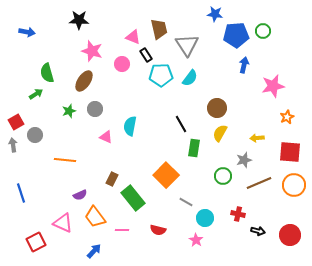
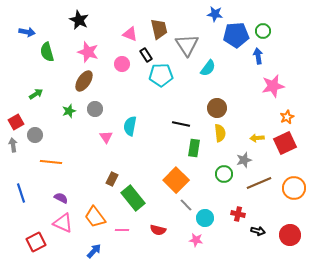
black star at (79, 20): rotated 24 degrees clockwise
pink triangle at (133, 37): moved 3 px left, 3 px up
pink star at (92, 51): moved 4 px left, 1 px down
blue arrow at (244, 65): moved 14 px right, 9 px up; rotated 21 degrees counterclockwise
green semicircle at (47, 73): moved 21 px up
cyan semicircle at (190, 78): moved 18 px right, 10 px up
black line at (181, 124): rotated 48 degrees counterclockwise
yellow semicircle at (220, 133): rotated 144 degrees clockwise
pink triangle at (106, 137): rotated 32 degrees clockwise
red square at (290, 152): moved 5 px left, 9 px up; rotated 30 degrees counterclockwise
orange line at (65, 160): moved 14 px left, 2 px down
orange square at (166, 175): moved 10 px right, 5 px down
green circle at (223, 176): moved 1 px right, 2 px up
orange circle at (294, 185): moved 3 px down
purple semicircle at (80, 195): moved 19 px left, 3 px down; rotated 128 degrees counterclockwise
gray line at (186, 202): moved 3 px down; rotated 16 degrees clockwise
pink star at (196, 240): rotated 24 degrees counterclockwise
